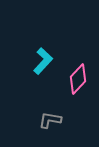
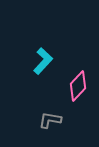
pink diamond: moved 7 px down
